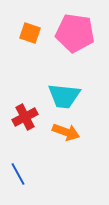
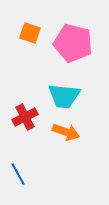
pink pentagon: moved 2 px left, 10 px down; rotated 6 degrees clockwise
